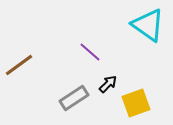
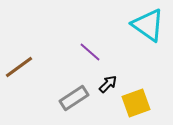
brown line: moved 2 px down
